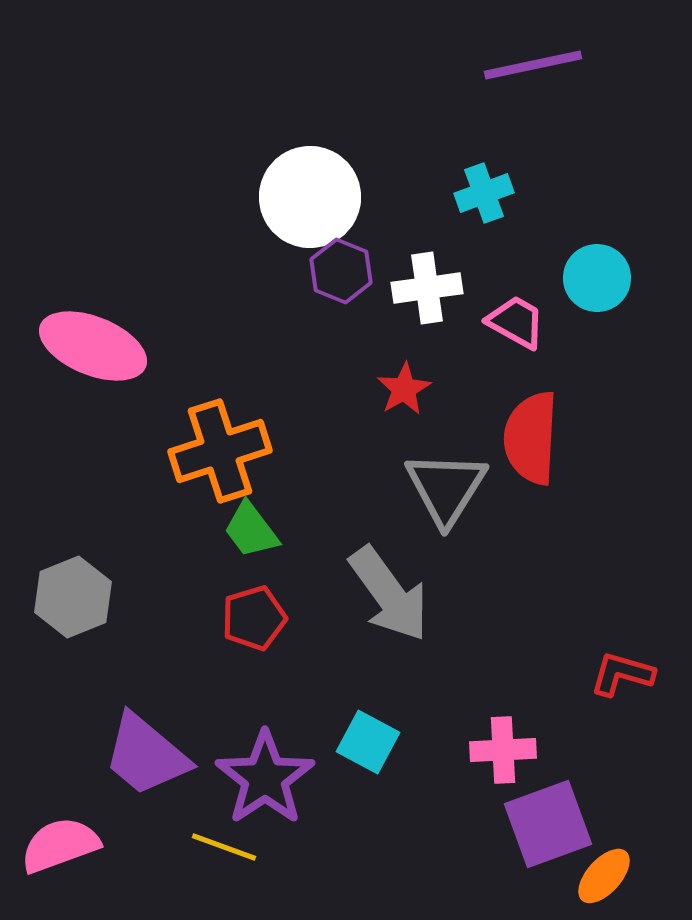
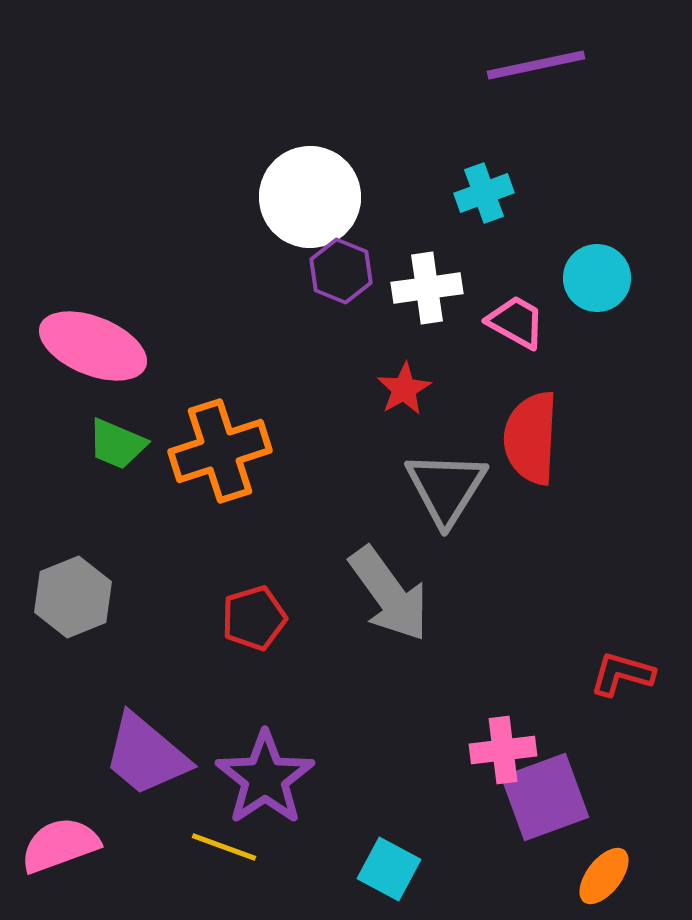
purple line: moved 3 px right
green trapezoid: moved 134 px left, 86 px up; rotated 30 degrees counterclockwise
cyan square: moved 21 px right, 127 px down
pink cross: rotated 4 degrees counterclockwise
purple square: moved 3 px left, 27 px up
orange ellipse: rotated 4 degrees counterclockwise
